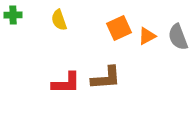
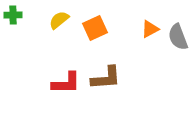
yellow semicircle: rotated 70 degrees clockwise
orange square: moved 24 px left
orange triangle: moved 3 px right, 7 px up
